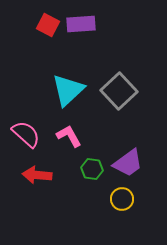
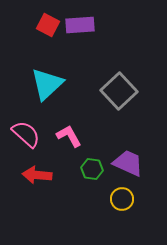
purple rectangle: moved 1 px left, 1 px down
cyan triangle: moved 21 px left, 6 px up
purple trapezoid: rotated 120 degrees counterclockwise
